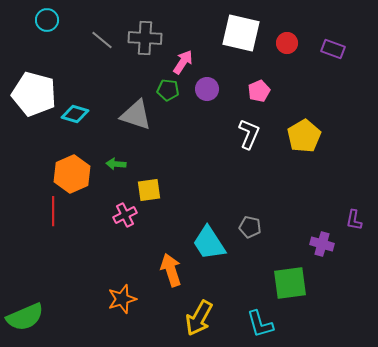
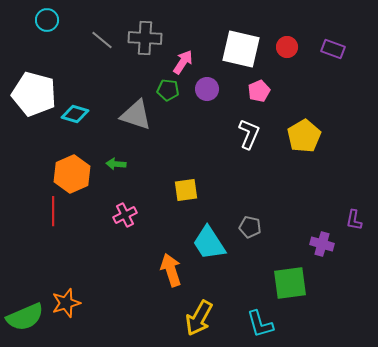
white square: moved 16 px down
red circle: moved 4 px down
yellow square: moved 37 px right
orange star: moved 56 px left, 4 px down
